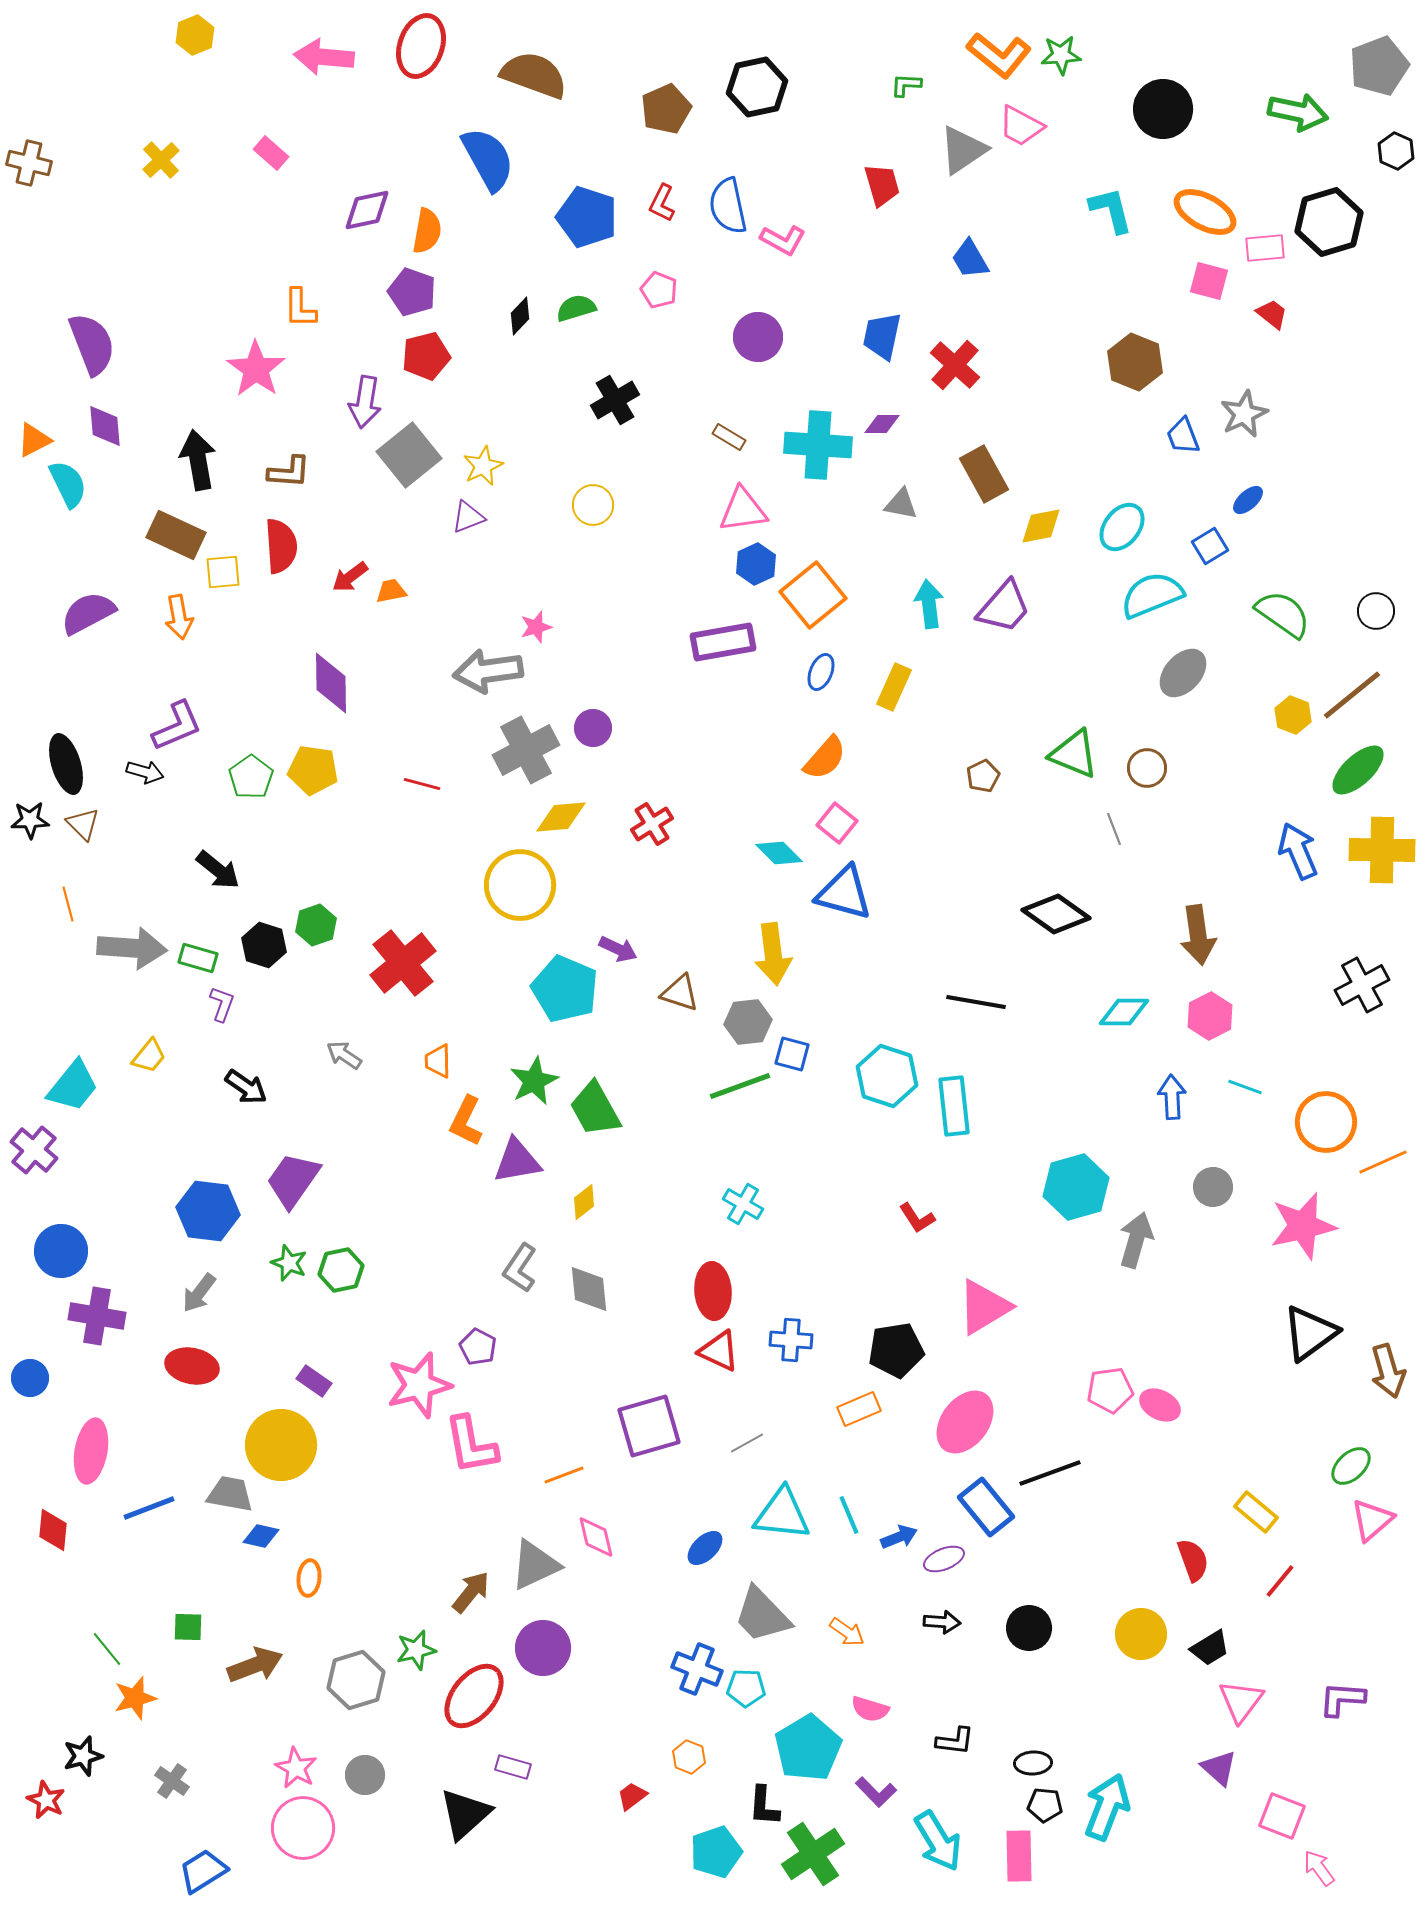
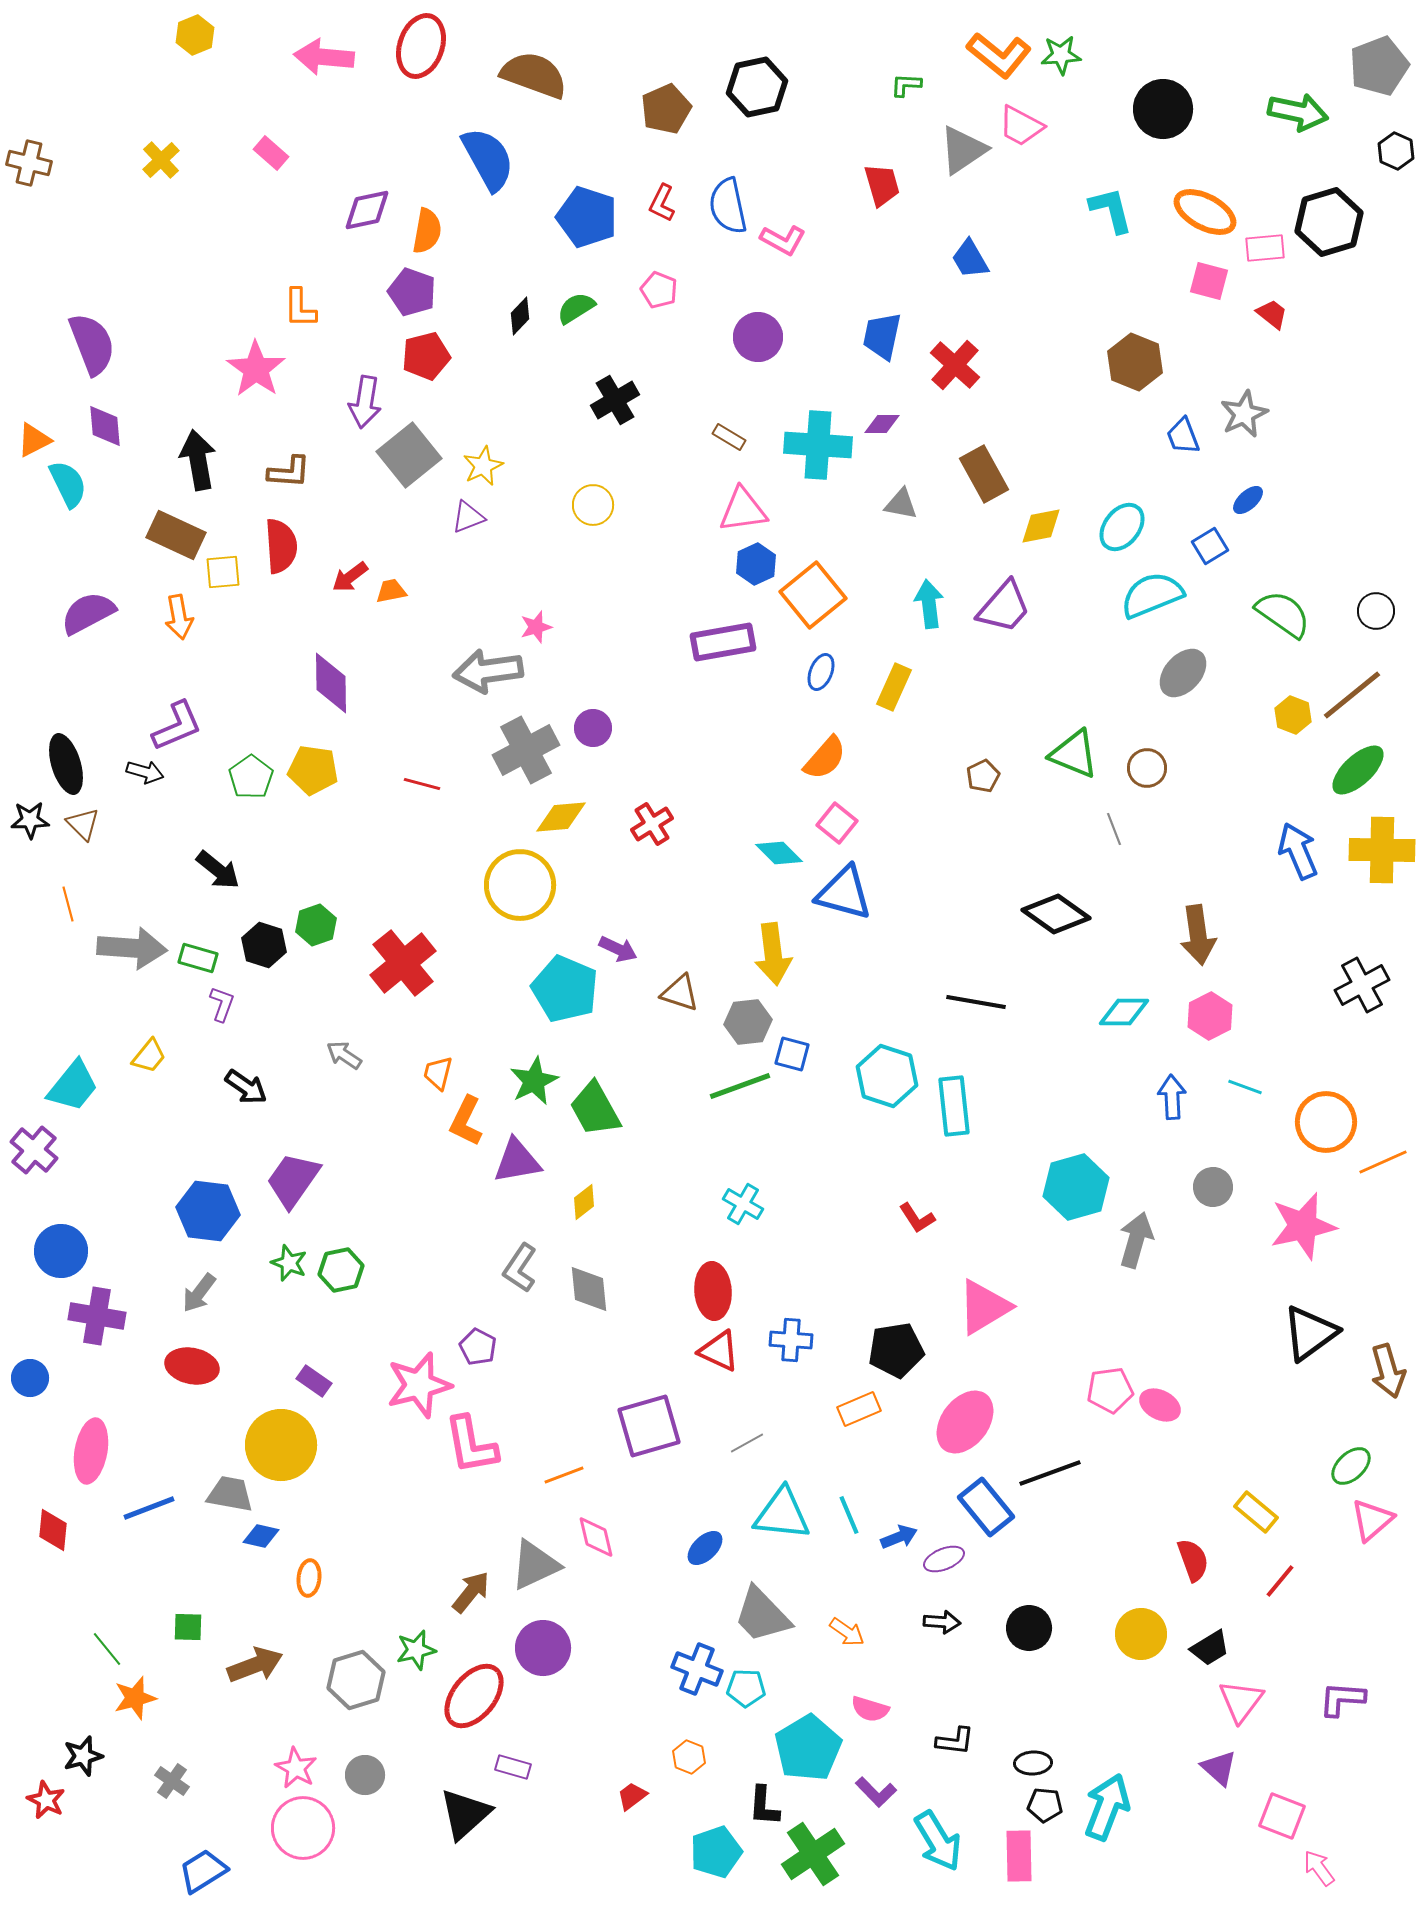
green semicircle at (576, 308): rotated 15 degrees counterclockwise
orange trapezoid at (438, 1061): moved 12 px down; rotated 15 degrees clockwise
